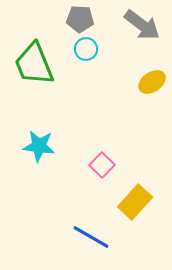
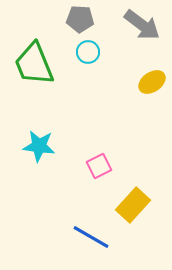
cyan circle: moved 2 px right, 3 px down
pink square: moved 3 px left, 1 px down; rotated 20 degrees clockwise
yellow rectangle: moved 2 px left, 3 px down
